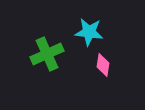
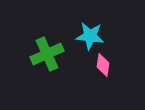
cyan star: moved 1 px right, 4 px down
